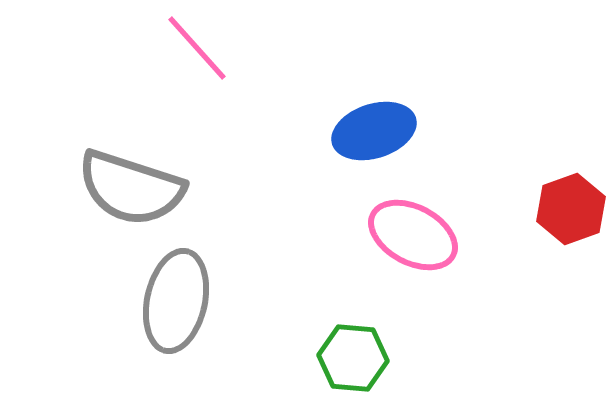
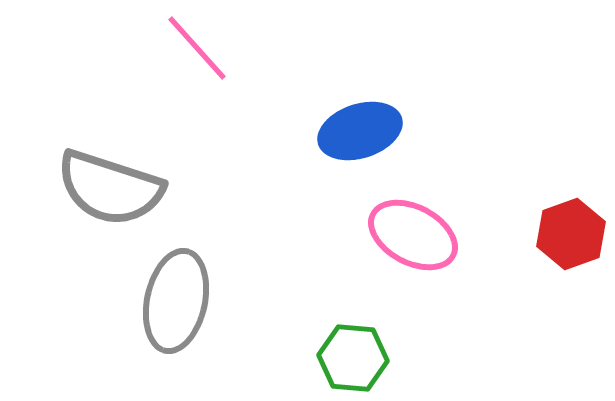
blue ellipse: moved 14 px left
gray semicircle: moved 21 px left
red hexagon: moved 25 px down
